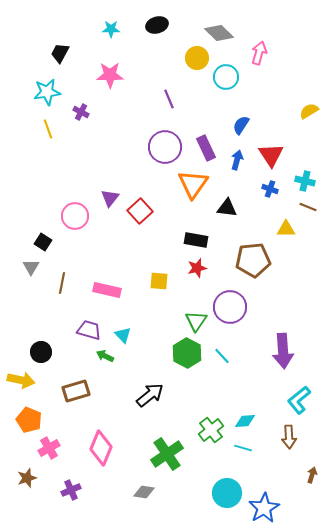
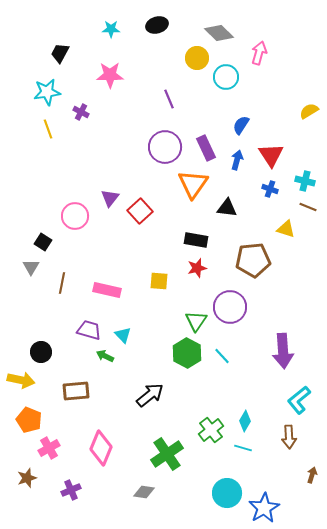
yellow triangle at (286, 229): rotated 18 degrees clockwise
brown rectangle at (76, 391): rotated 12 degrees clockwise
cyan diamond at (245, 421): rotated 55 degrees counterclockwise
